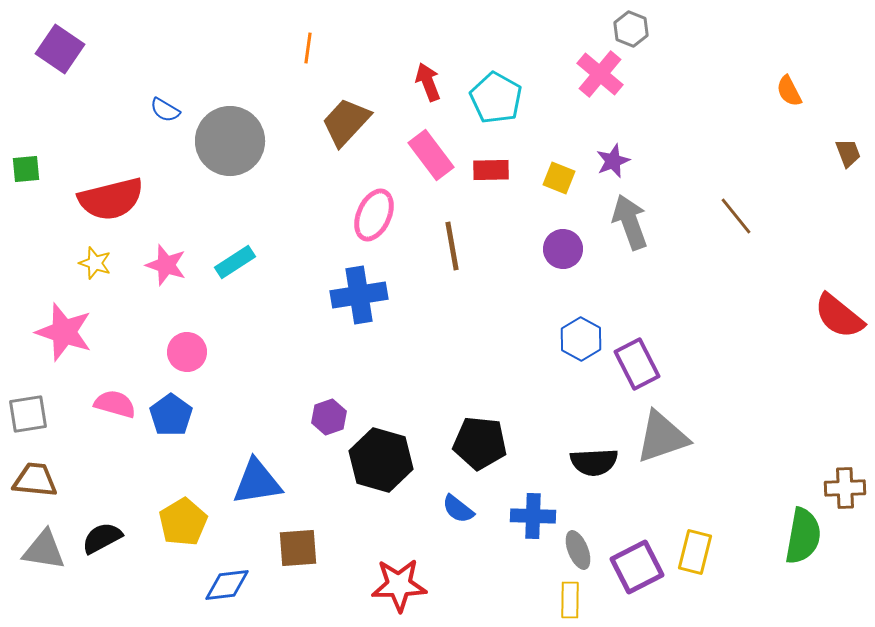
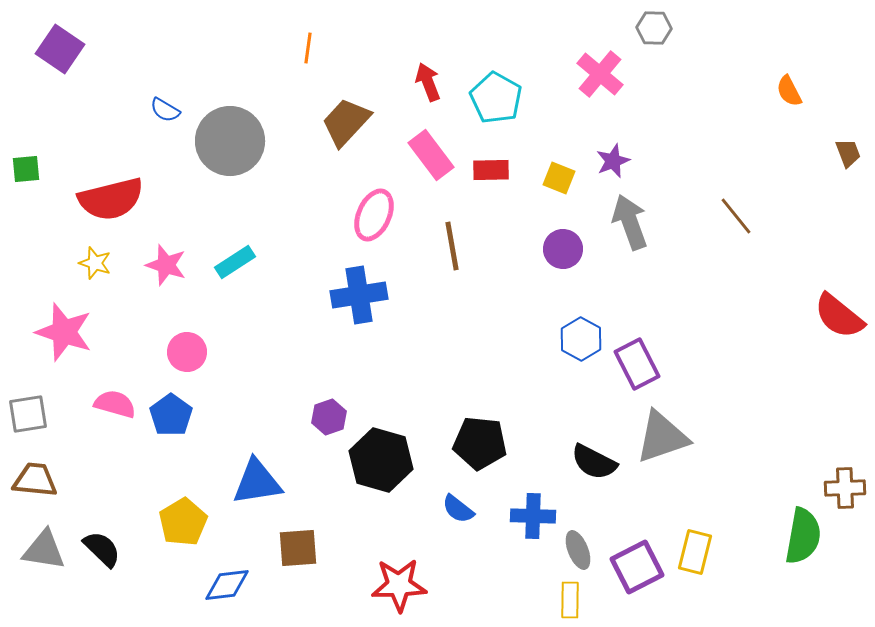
gray hexagon at (631, 29): moved 23 px right, 1 px up; rotated 20 degrees counterclockwise
black semicircle at (594, 462): rotated 30 degrees clockwise
black semicircle at (102, 538): moved 11 px down; rotated 72 degrees clockwise
